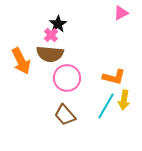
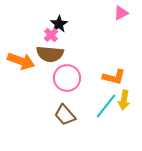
black star: moved 1 px right
orange arrow: rotated 44 degrees counterclockwise
cyan line: rotated 8 degrees clockwise
